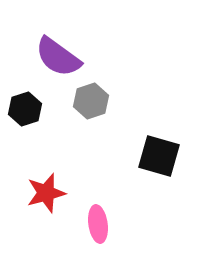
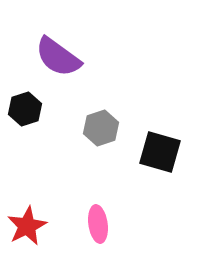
gray hexagon: moved 10 px right, 27 px down
black square: moved 1 px right, 4 px up
red star: moved 19 px left, 33 px down; rotated 12 degrees counterclockwise
